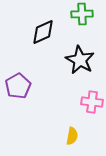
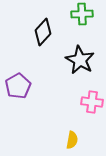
black diamond: rotated 24 degrees counterclockwise
yellow semicircle: moved 4 px down
